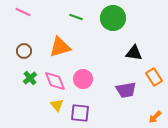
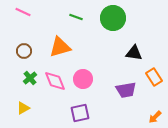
yellow triangle: moved 34 px left, 3 px down; rotated 40 degrees clockwise
purple square: rotated 18 degrees counterclockwise
